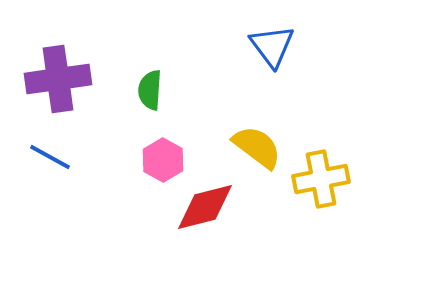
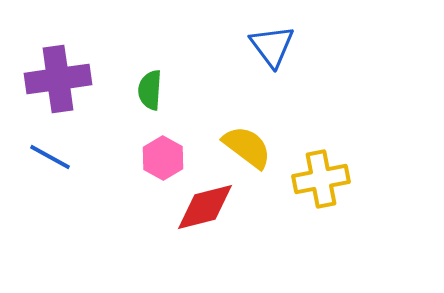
yellow semicircle: moved 10 px left
pink hexagon: moved 2 px up
